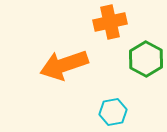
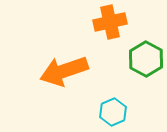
orange arrow: moved 6 px down
cyan hexagon: rotated 12 degrees counterclockwise
